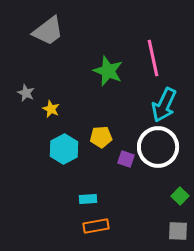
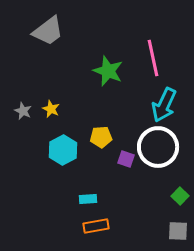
gray star: moved 3 px left, 18 px down
cyan hexagon: moved 1 px left, 1 px down
